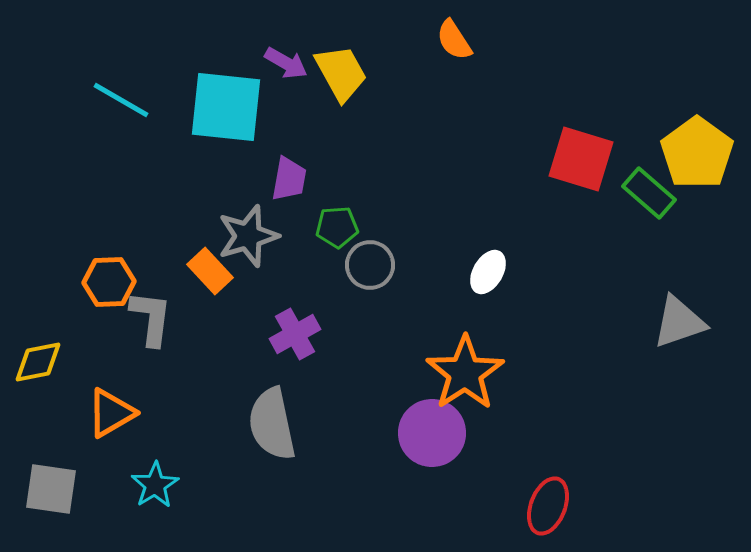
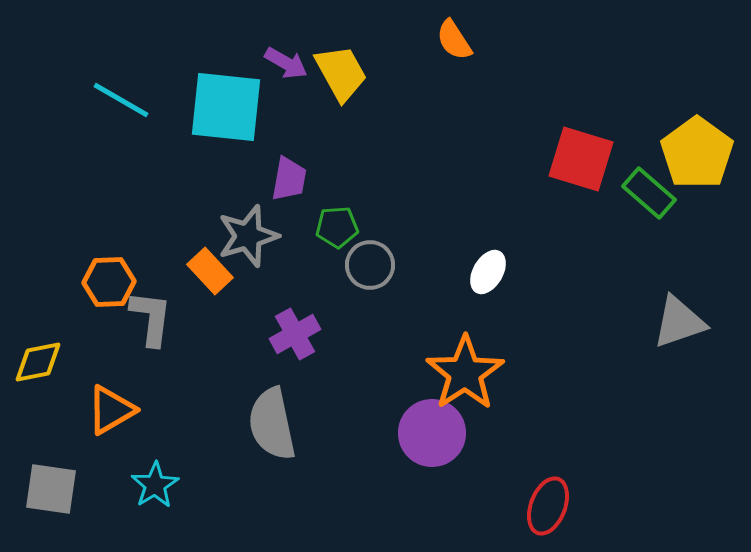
orange triangle: moved 3 px up
